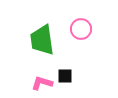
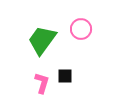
green trapezoid: rotated 44 degrees clockwise
pink L-shape: rotated 90 degrees clockwise
